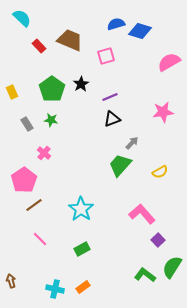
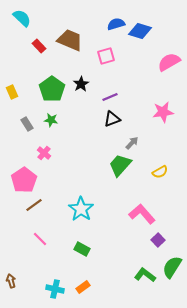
green rectangle: rotated 56 degrees clockwise
